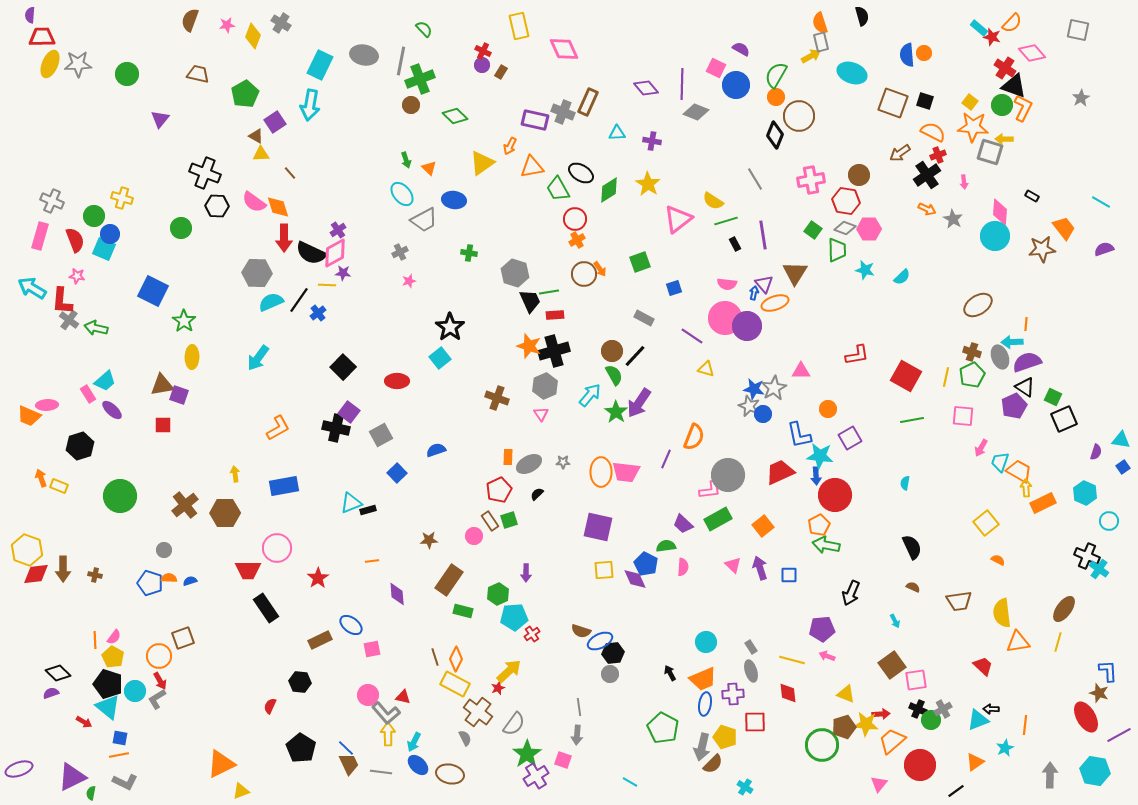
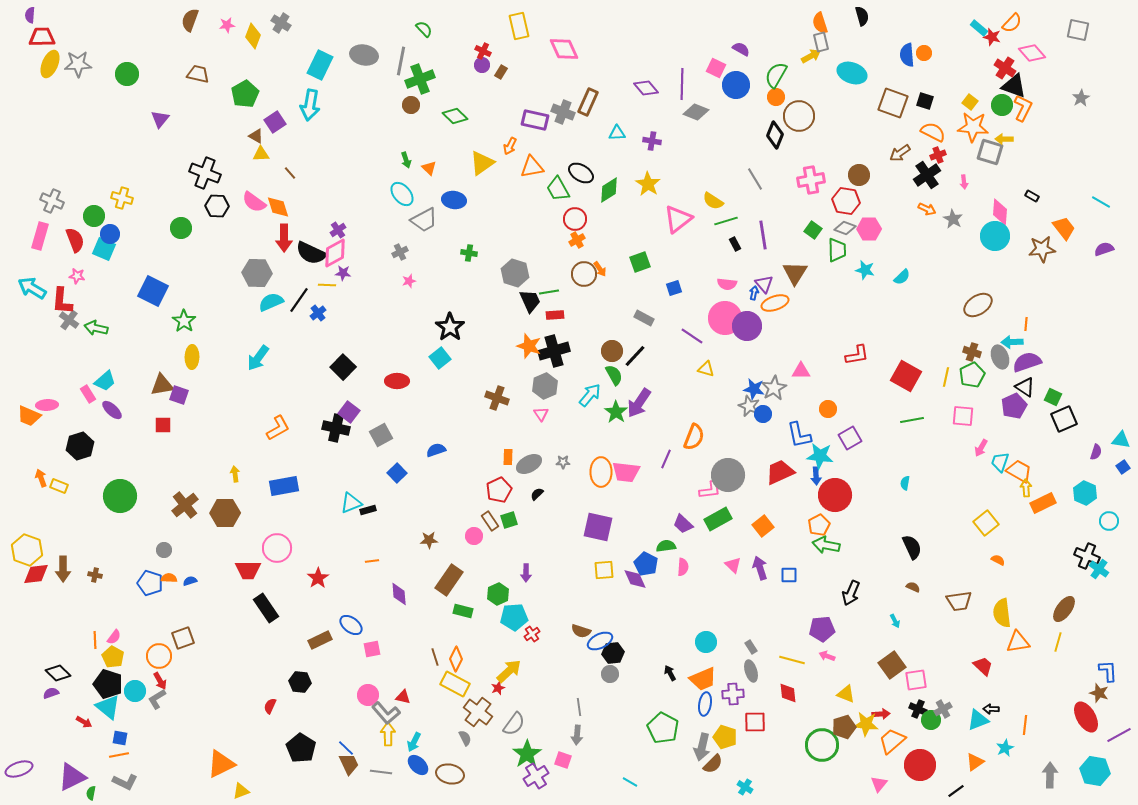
purple diamond at (397, 594): moved 2 px right
